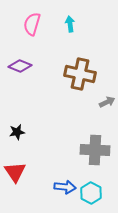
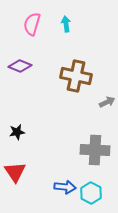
cyan arrow: moved 4 px left
brown cross: moved 4 px left, 2 px down
